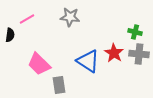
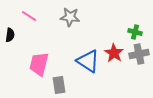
pink line: moved 2 px right, 3 px up; rotated 63 degrees clockwise
gray cross: rotated 18 degrees counterclockwise
pink trapezoid: rotated 60 degrees clockwise
